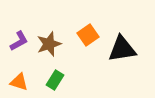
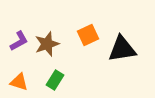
orange square: rotated 10 degrees clockwise
brown star: moved 2 px left
